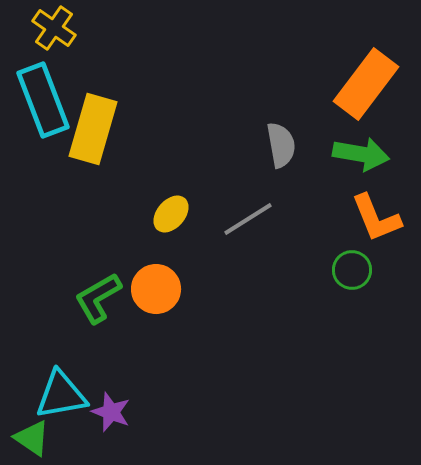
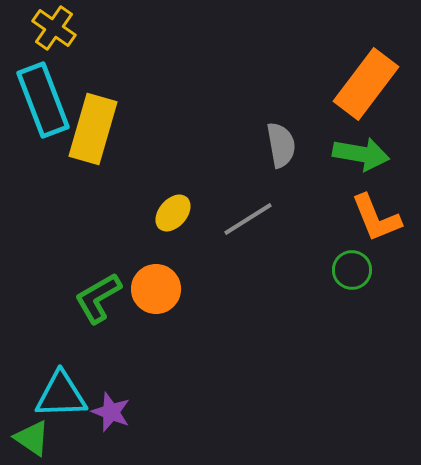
yellow ellipse: moved 2 px right, 1 px up
cyan triangle: rotated 8 degrees clockwise
